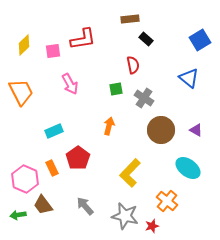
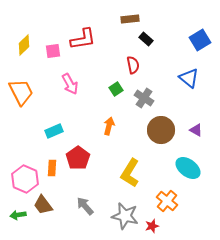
green square: rotated 24 degrees counterclockwise
orange rectangle: rotated 28 degrees clockwise
yellow L-shape: rotated 12 degrees counterclockwise
